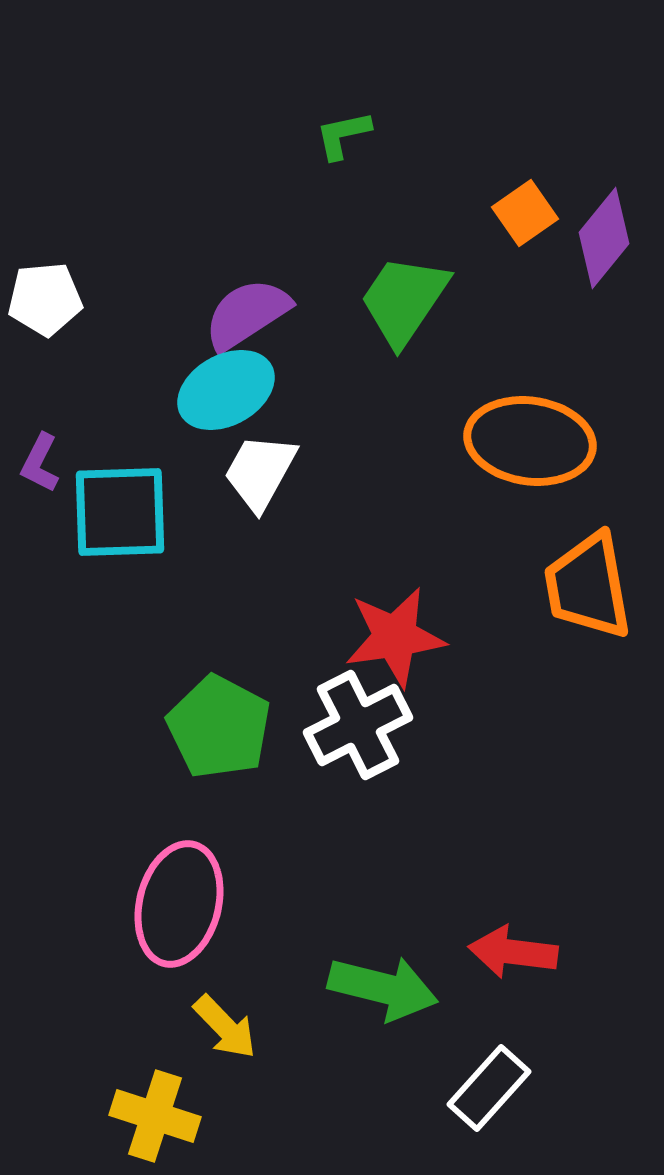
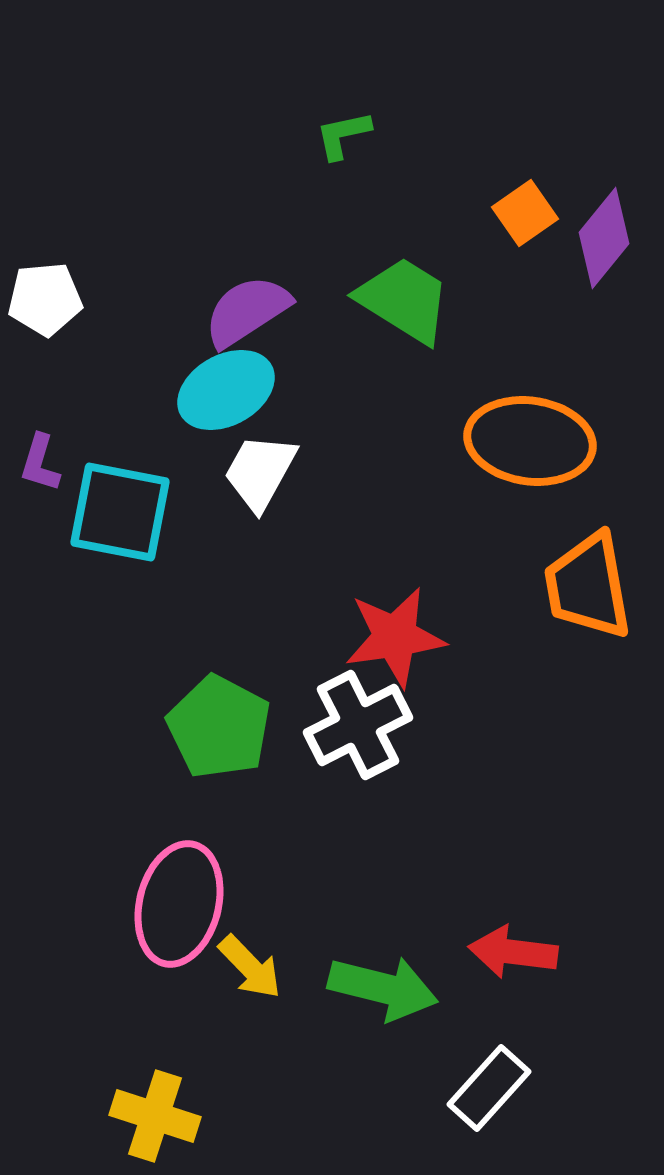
green trapezoid: rotated 88 degrees clockwise
purple semicircle: moved 3 px up
purple L-shape: rotated 10 degrees counterclockwise
cyan square: rotated 13 degrees clockwise
yellow arrow: moved 25 px right, 60 px up
